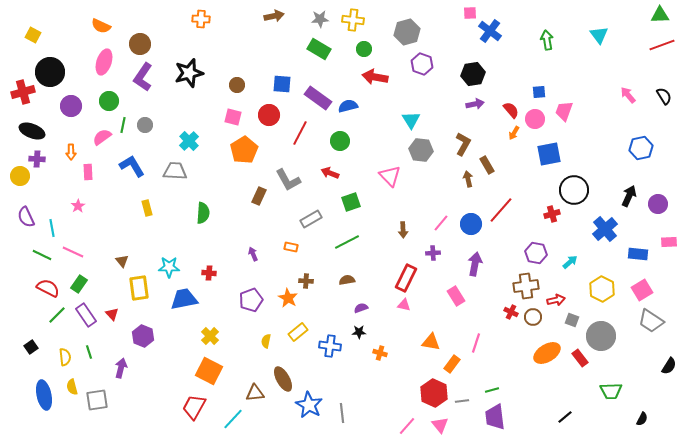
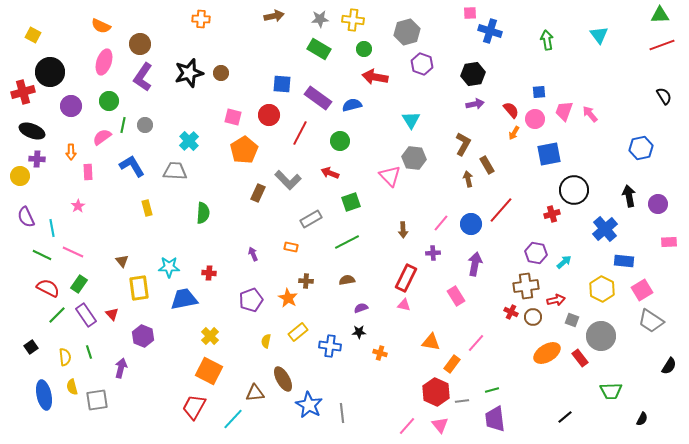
blue cross at (490, 31): rotated 20 degrees counterclockwise
brown circle at (237, 85): moved 16 px left, 12 px up
pink arrow at (628, 95): moved 38 px left, 19 px down
blue semicircle at (348, 106): moved 4 px right, 1 px up
gray hexagon at (421, 150): moved 7 px left, 8 px down
gray L-shape at (288, 180): rotated 16 degrees counterclockwise
brown rectangle at (259, 196): moved 1 px left, 3 px up
black arrow at (629, 196): rotated 35 degrees counterclockwise
blue rectangle at (638, 254): moved 14 px left, 7 px down
cyan arrow at (570, 262): moved 6 px left
pink line at (476, 343): rotated 24 degrees clockwise
red hexagon at (434, 393): moved 2 px right, 1 px up
purple trapezoid at (495, 417): moved 2 px down
